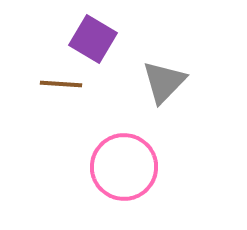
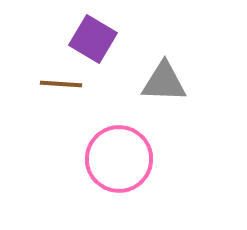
gray triangle: rotated 48 degrees clockwise
pink circle: moved 5 px left, 8 px up
